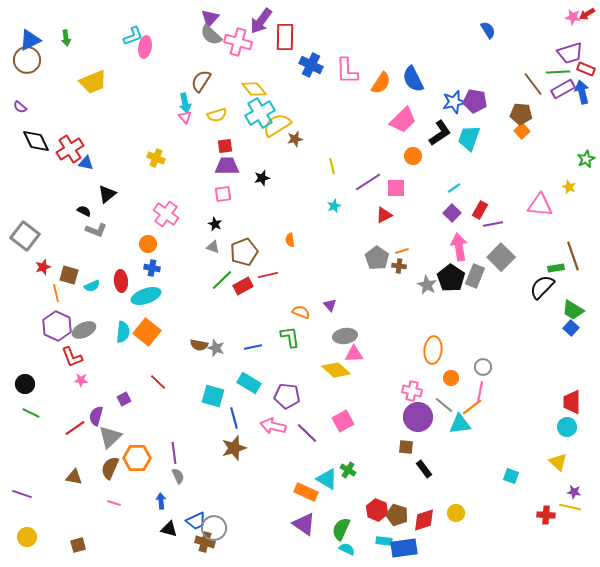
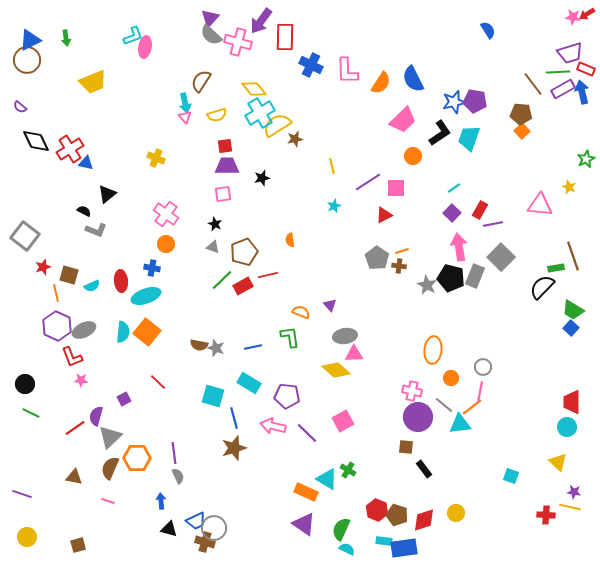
orange circle at (148, 244): moved 18 px right
black pentagon at (451, 278): rotated 20 degrees counterclockwise
pink line at (114, 503): moved 6 px left, 2 px up
